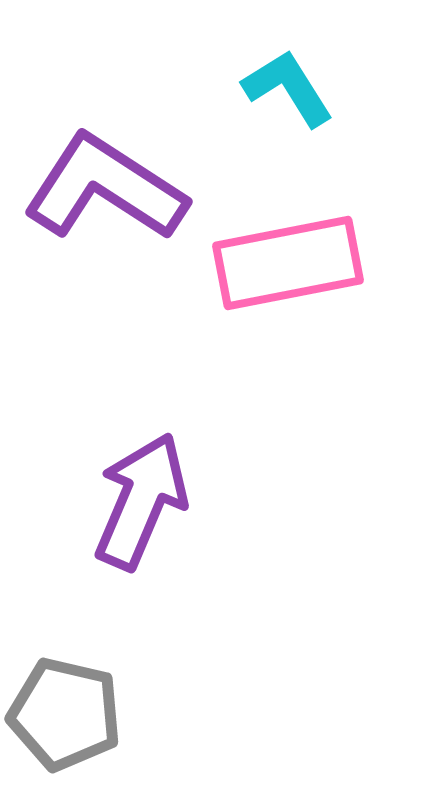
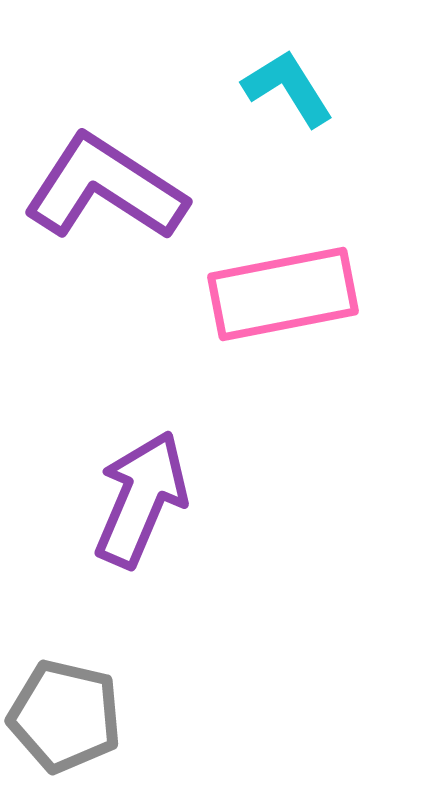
pink rectangle: moved 5 px left, 31 px down
purple arrow: moved 2 px up
gray pentagon: moved 2 px down
